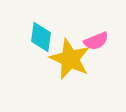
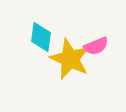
pink semicircle: moved 5 px down
